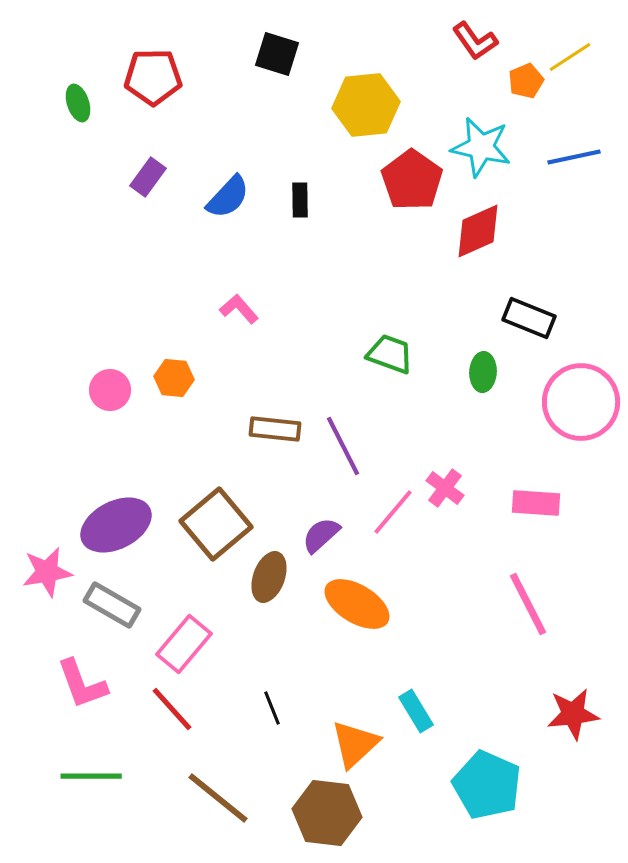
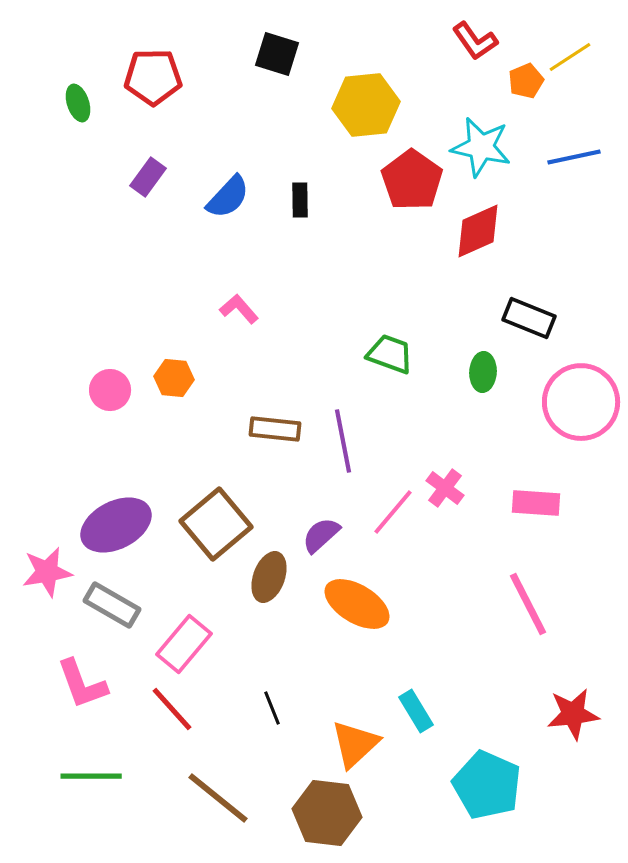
purple line at (343, 446): moved 5 px up; rotated 16 degrees clockwise
